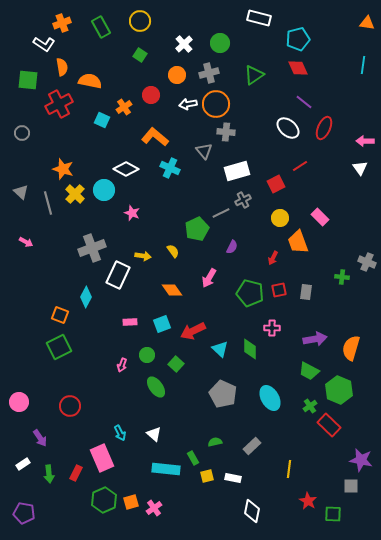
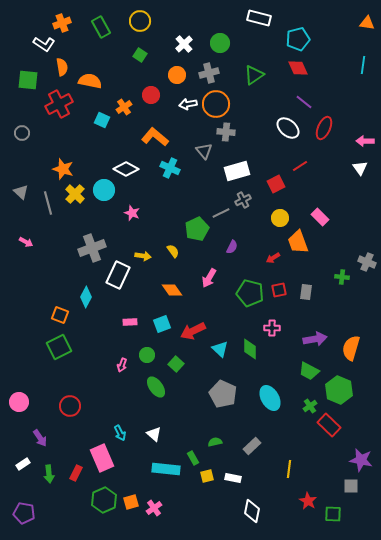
red arrow at (273, 258): rotated 32 degrees clockwise
